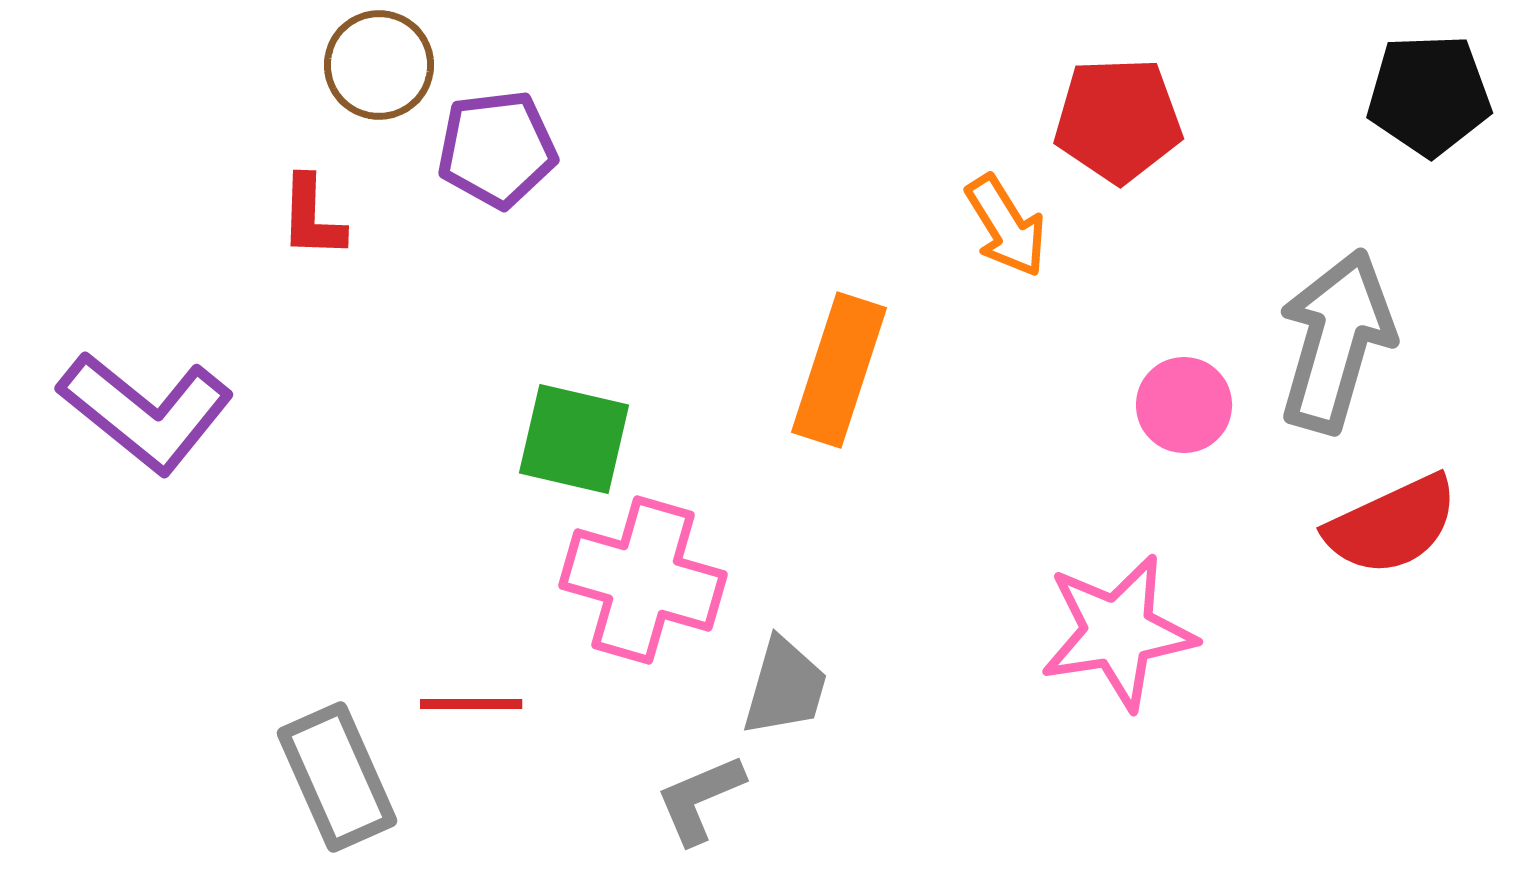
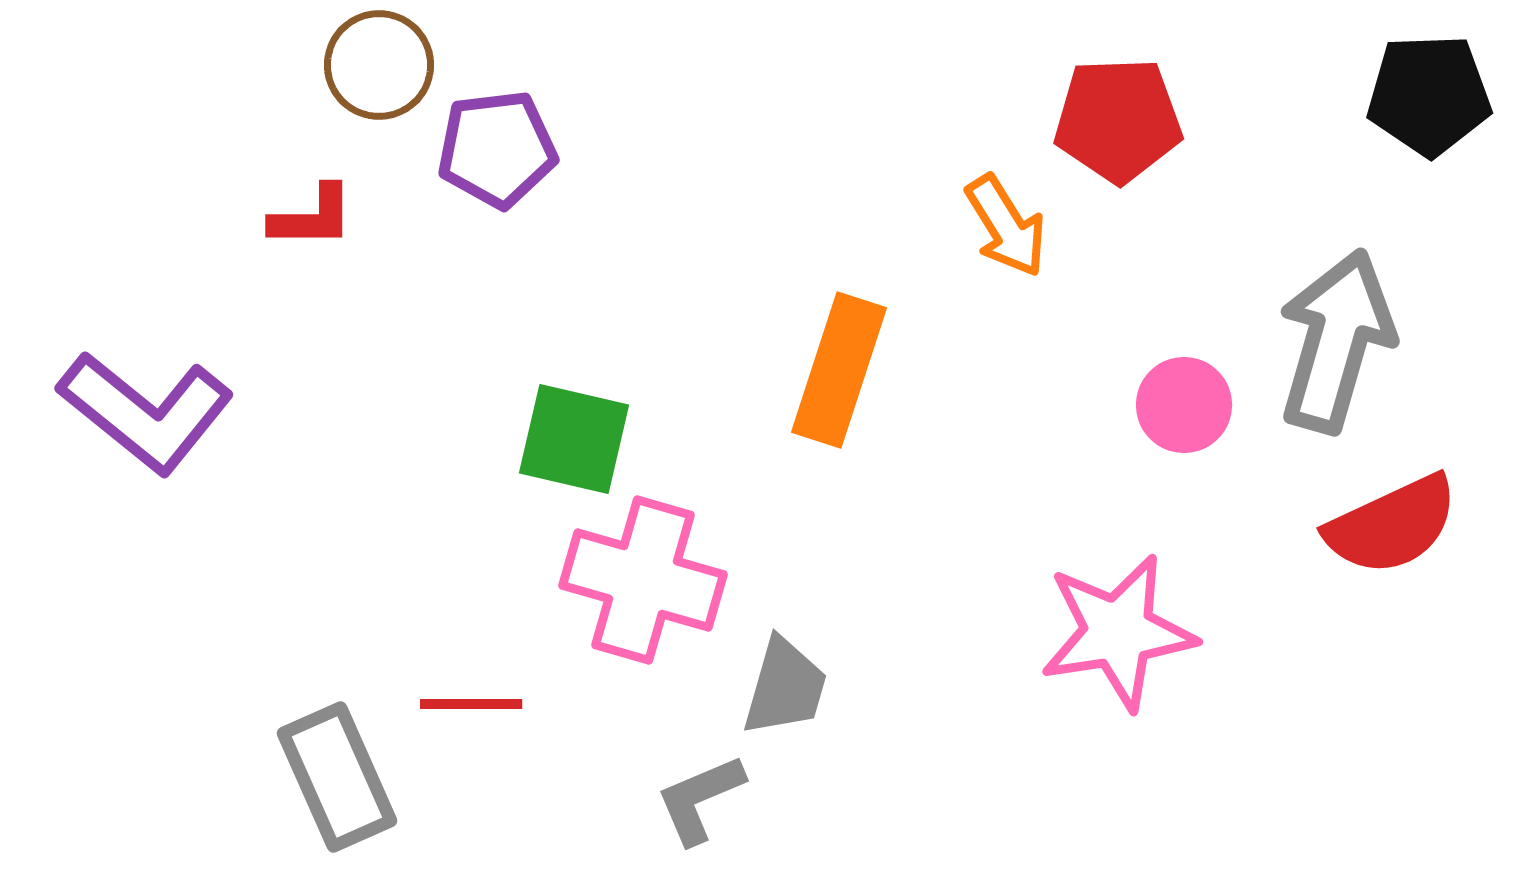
red L-shape: rotated 92 degrees counterclockwise
